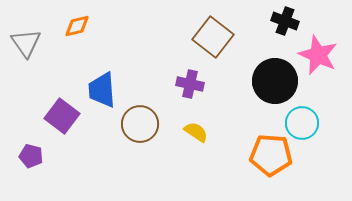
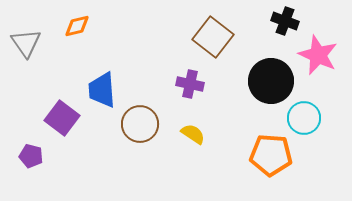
black circle: moved 4 px left
purple square: moved 2 px down
cyan circle: moved 2 px right, 5 px up
yellow semicircle: moved 3 px left, 2 px down
